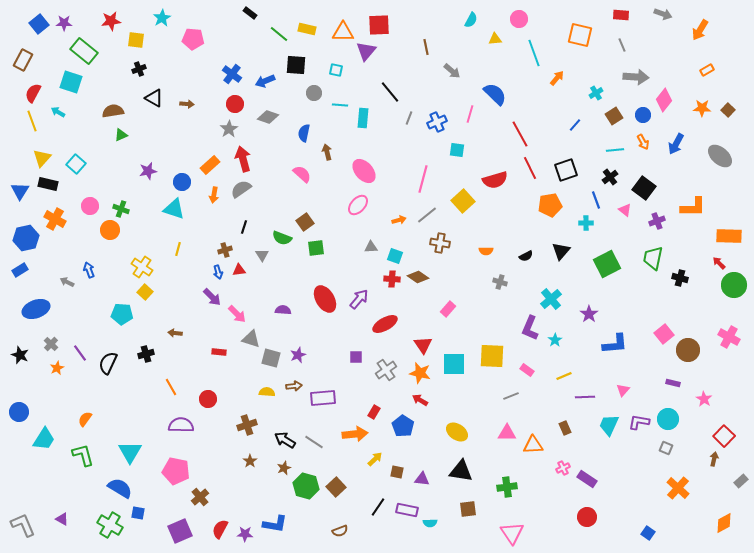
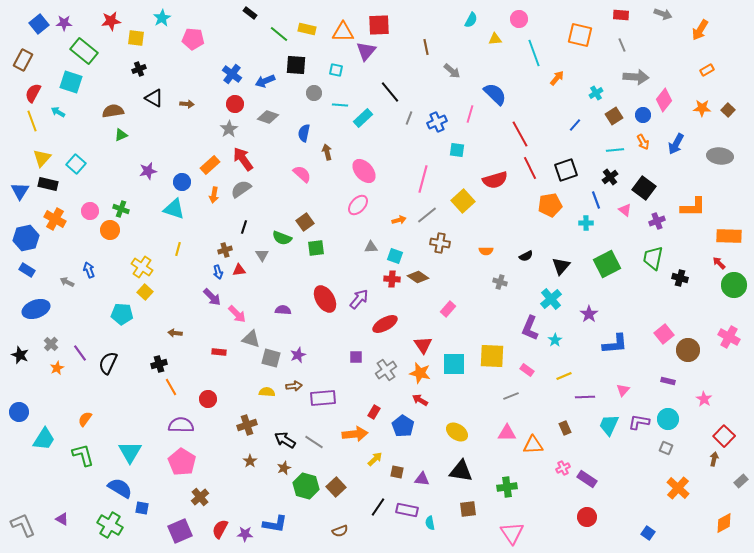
yellow square at (136, 40): moved 2 px up
cyan rectangle at (363, 118): rotated 42 degrees clockwise
gray ellipse at (720, 156): rotated 35 degrees counterclockwise
red arrow at (243, 159): rotated 20 degrees counterclockwise
pink circle at (90, 206): moved 5 px down
black triangle at (561, 251): moved 15 px down
blue rectangle at (20, 270): moved 7 px right; rotated 63 degrees clockwise
black cross at (146, 354): moved 13 px right, 10 px down
purple rectangle at (673, 383): moved 5 px left, 2 px up
pink pentagon at (176, 471): moved 6 px right, 9 px up; rotated 20 degrees clockwise
blue square at (138, 513): moved 4 px right, 5 px up
cyan semicircle at (430, 523): rotated 80 degrees clockwise
